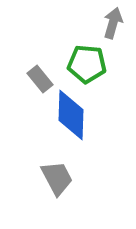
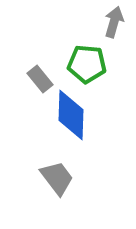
gray arrow: moved 1 px right, 1 px up
gray trapezoid: rotated 9 degrees counterclockwise
